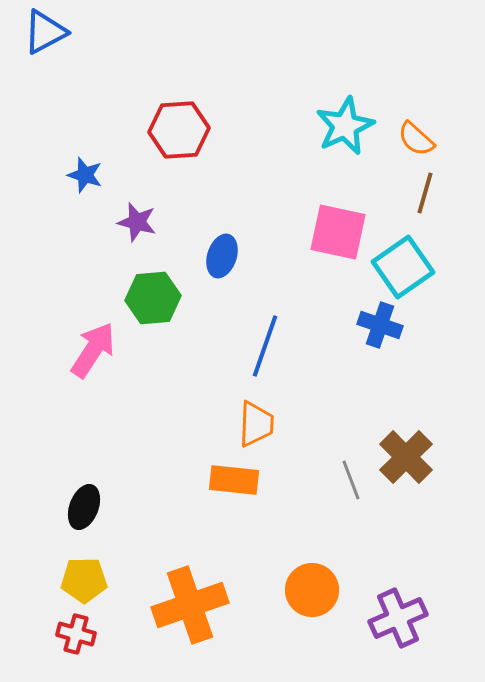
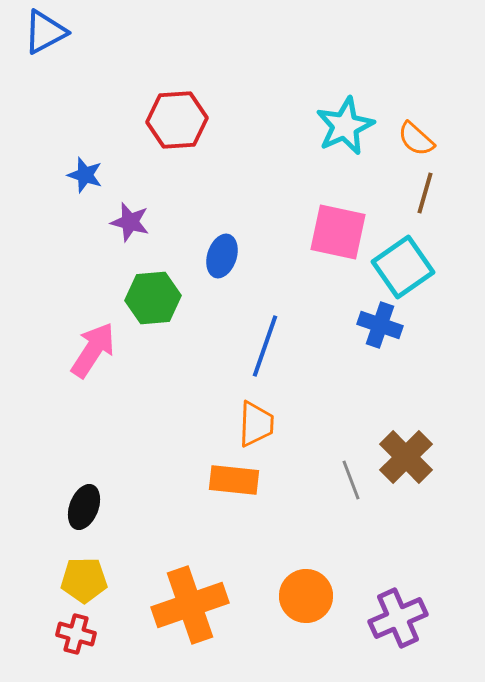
red hexagon: moved 2 px left, 10 px up
purple star: moved 7 px left
orange circle: moved 6 px left, 6 px down
